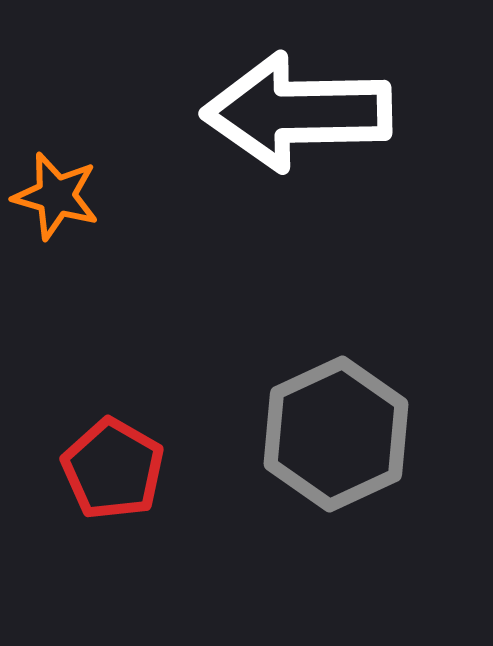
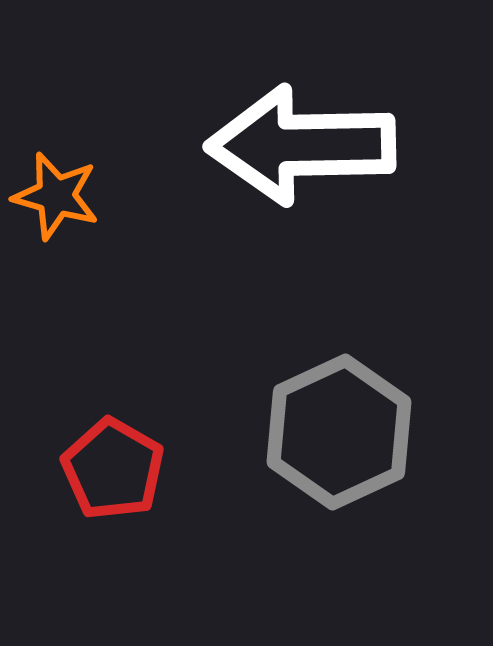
white arrow: moved 4 px right, 33 px down
gray hexagon: moved 3 px right, 2 px up
